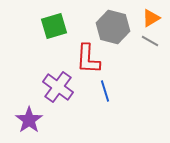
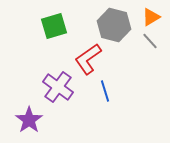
orange triangle: moved 1 px up
gray hexagon: moved 1 px right, 2 px up
gray line: rotated 18 degrees clockwise
red L-shape: rotated 52 degrees clockwise
